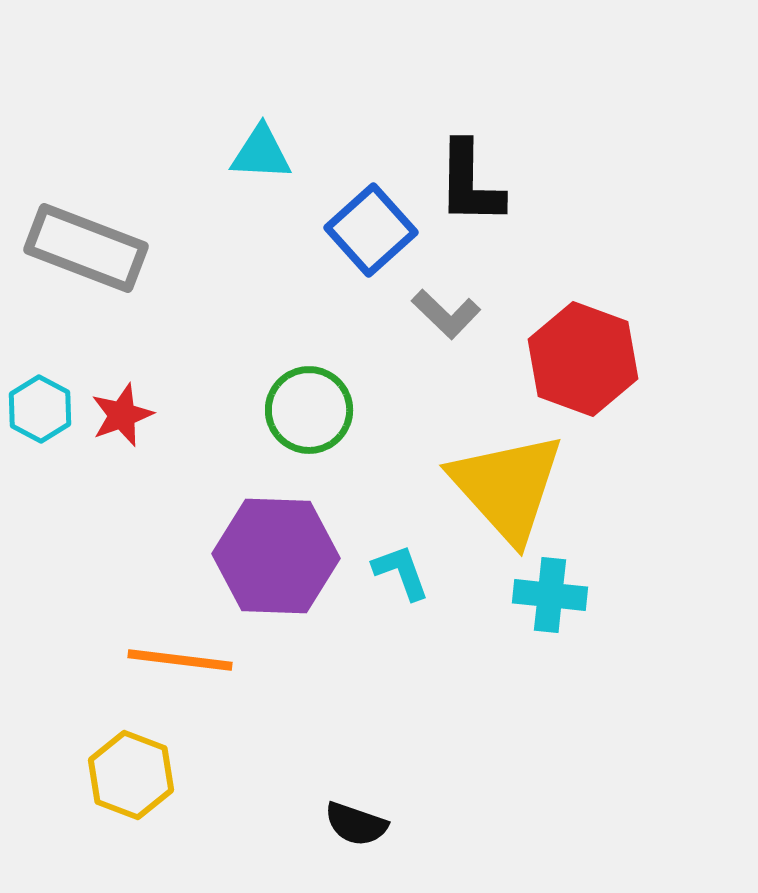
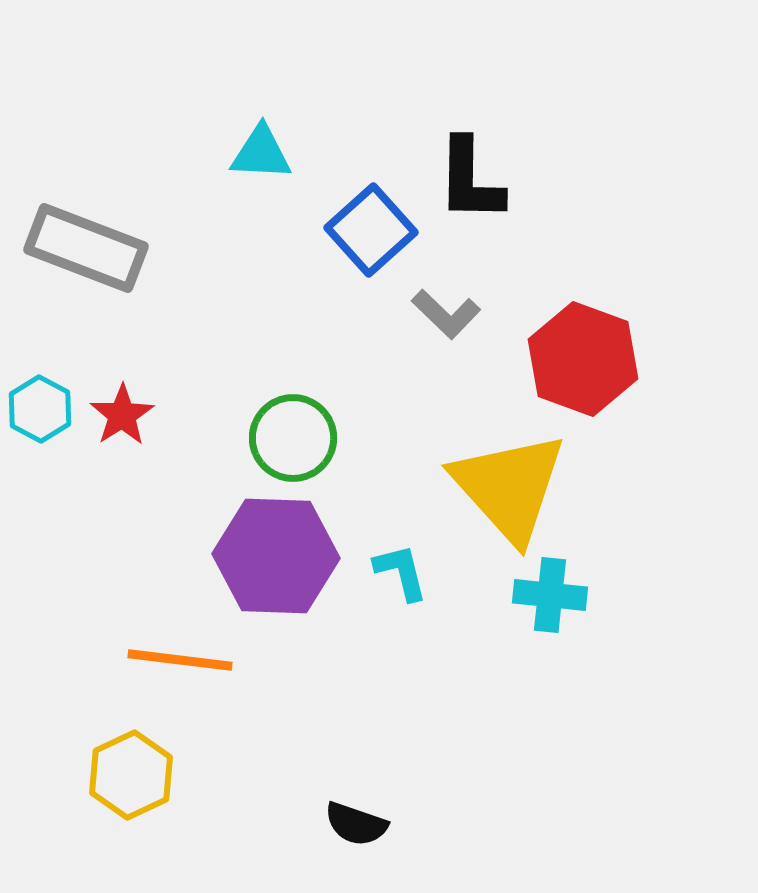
black L-shape: moved 3 px up
green circle: moved 16 px left, 28 px down
red star: rotated 12 degrees counterclockwise
yellow triangle: moved 2 px right
cyan L-shape: rotated 6 degrees clockwise
yellow hexagon: rotated 14 degrees clockwise
